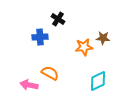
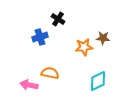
blue cross: rotated 14 degrees counterclockwise
orange semicircle: rotated 18 degrees counterclockwise
